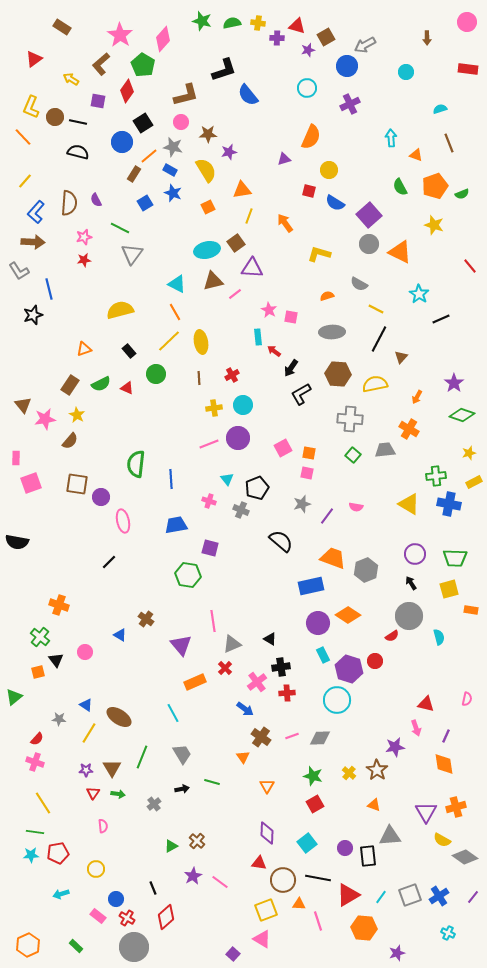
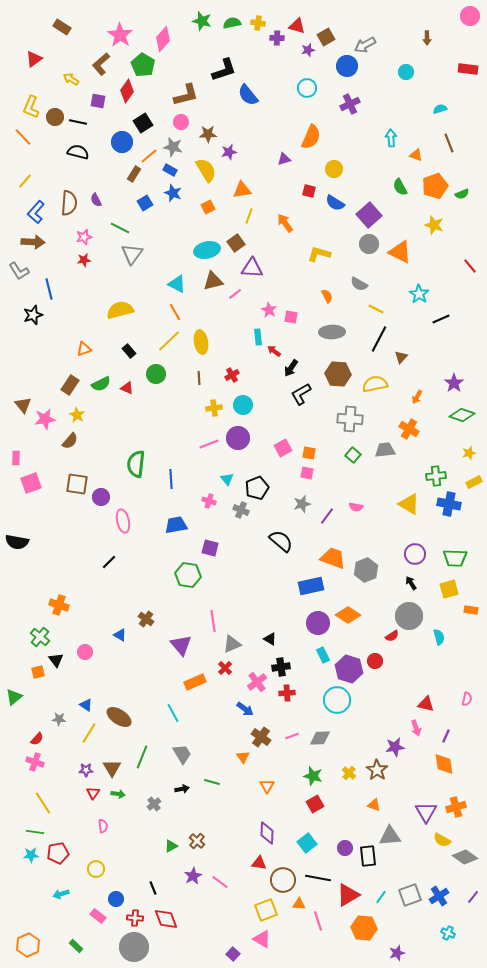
pink circle at (467, 22): moved 3 px right, 6 px up
yellow circle at (329, 170): moved 5 px right, 1 px up
orange semicircle at (327, 296): rotated 80 degrees clockwise
red diamond at (166, 917): moved 2 px down; rotated 70 degrees counterclockwise
red cross at (127, 918): moved 8 px right; rotated 28 degrees counterclockwise
